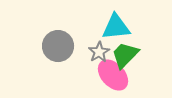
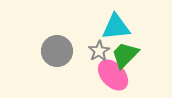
gray circle: moved 1 px left, 5 px down
gray star: moved 1 px up
